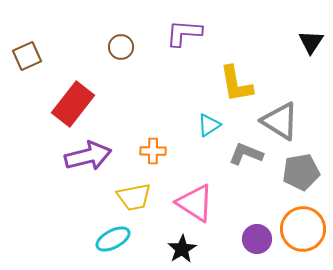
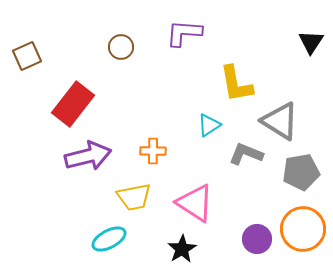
cyan ellipse: moved 4 px left
